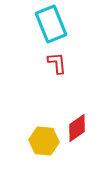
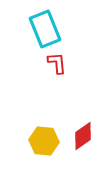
cyan rectangle: moved 6 px left, 5 px down
red diamond: moved 6 px right, 8 px down
